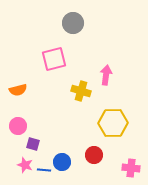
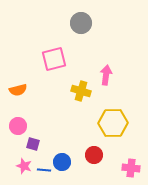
gray circle: moved 8 px right
pink star: moved 1 px left, 1 px down
